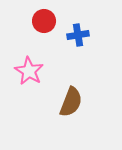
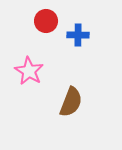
red circle: moved 2 px right
blue cross: rotated 10 degrees clockwise
